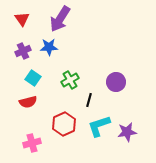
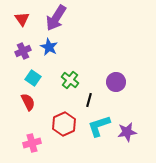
purple arrow: moved 4 px left, 1 px up
blue star: rotated 30 degrees clockwise
green cross: rotated 24 degrees counterclockwise
red semicircle: rotated 102 degrees counterclockwise
